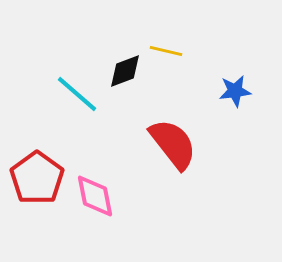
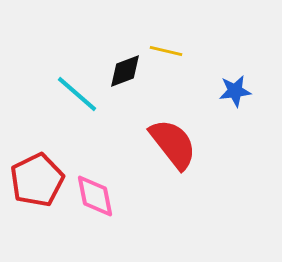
red pentagon: moved 2 px down; rotated 10 degrees clockwise
